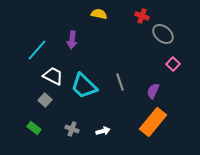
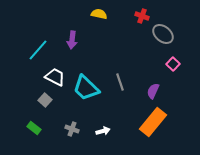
cyan line: moved 1 px right
white trapezoid: moved 2 px right, 1 px down
cyan trapezoid: moved 2 px right, 2 px down
